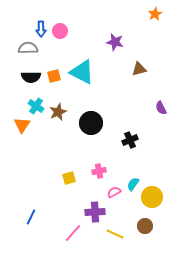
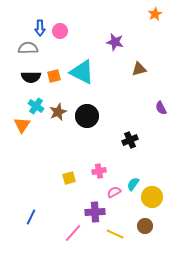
blue arrow: moved 1 px left, 1 px up
black circle: moved 4 px left, 7 px up
